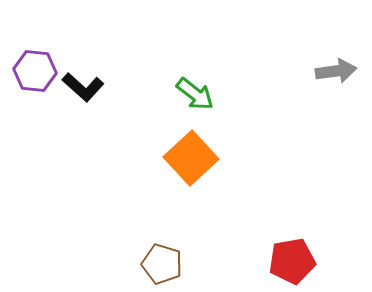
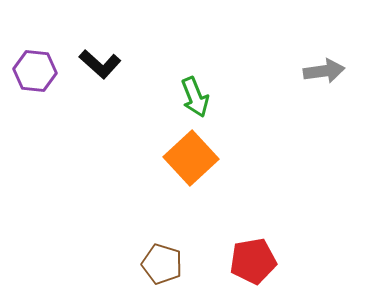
gray arrow: moved 12 px left
black L-shape: moved 17 px right, 23 px up
green arrow: moved 3 px down; rotated 30 degrees clockwise
red pentagon: moved 39 px left
